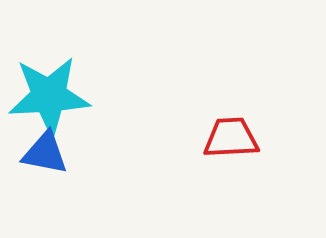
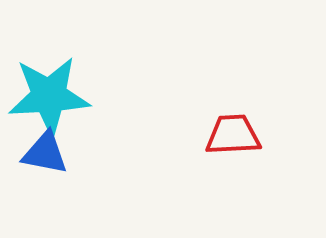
red trapezoid: moved 2 px right, 3 px up
